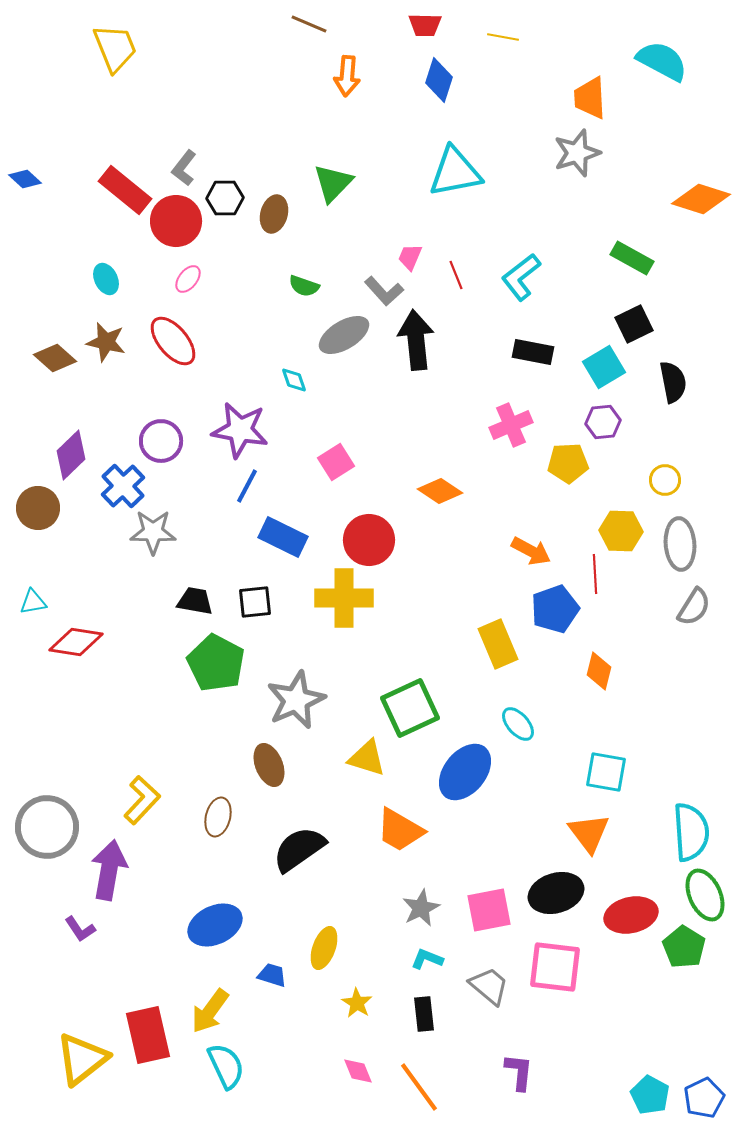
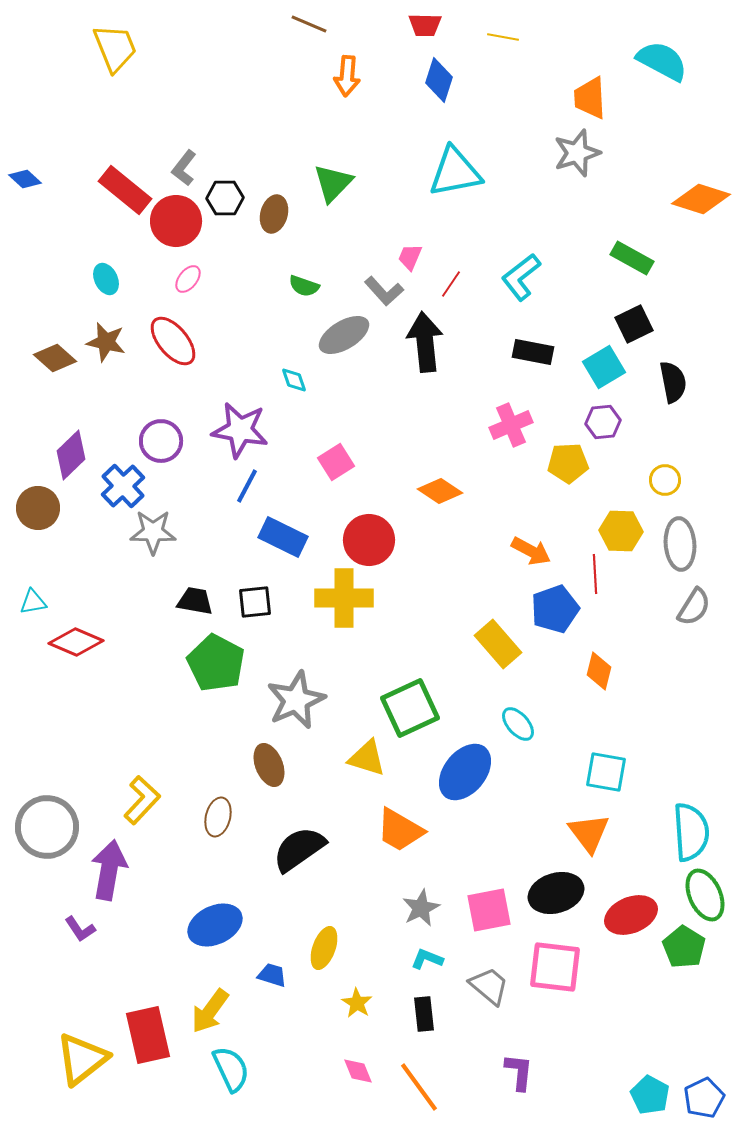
red line at (456, 275): moved 5 px left, 9 px down; rotated 56 degrees clockwise
black arrow at (416, 340): moved 9 px right, 2 px down
red diamond at (76, 642): rotated 14 degrees clockwise
yellow rectangle at (498, 644): rotated 18 degrees counterclockwise
red ellipse at (631, 915): rotated 9 degrees counterclockwise
cyan semicircle at (226, 1066): moved 5 px right, 3 px down
